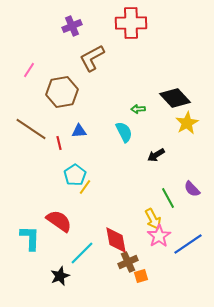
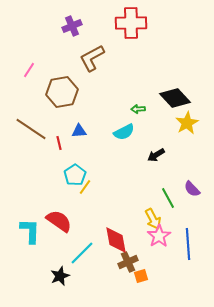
cyan semicircle: rotated 90 degrees clockwise
cyan L-shape: moved 7 px up
blue line: rotated 60 degrees counterclockwise
